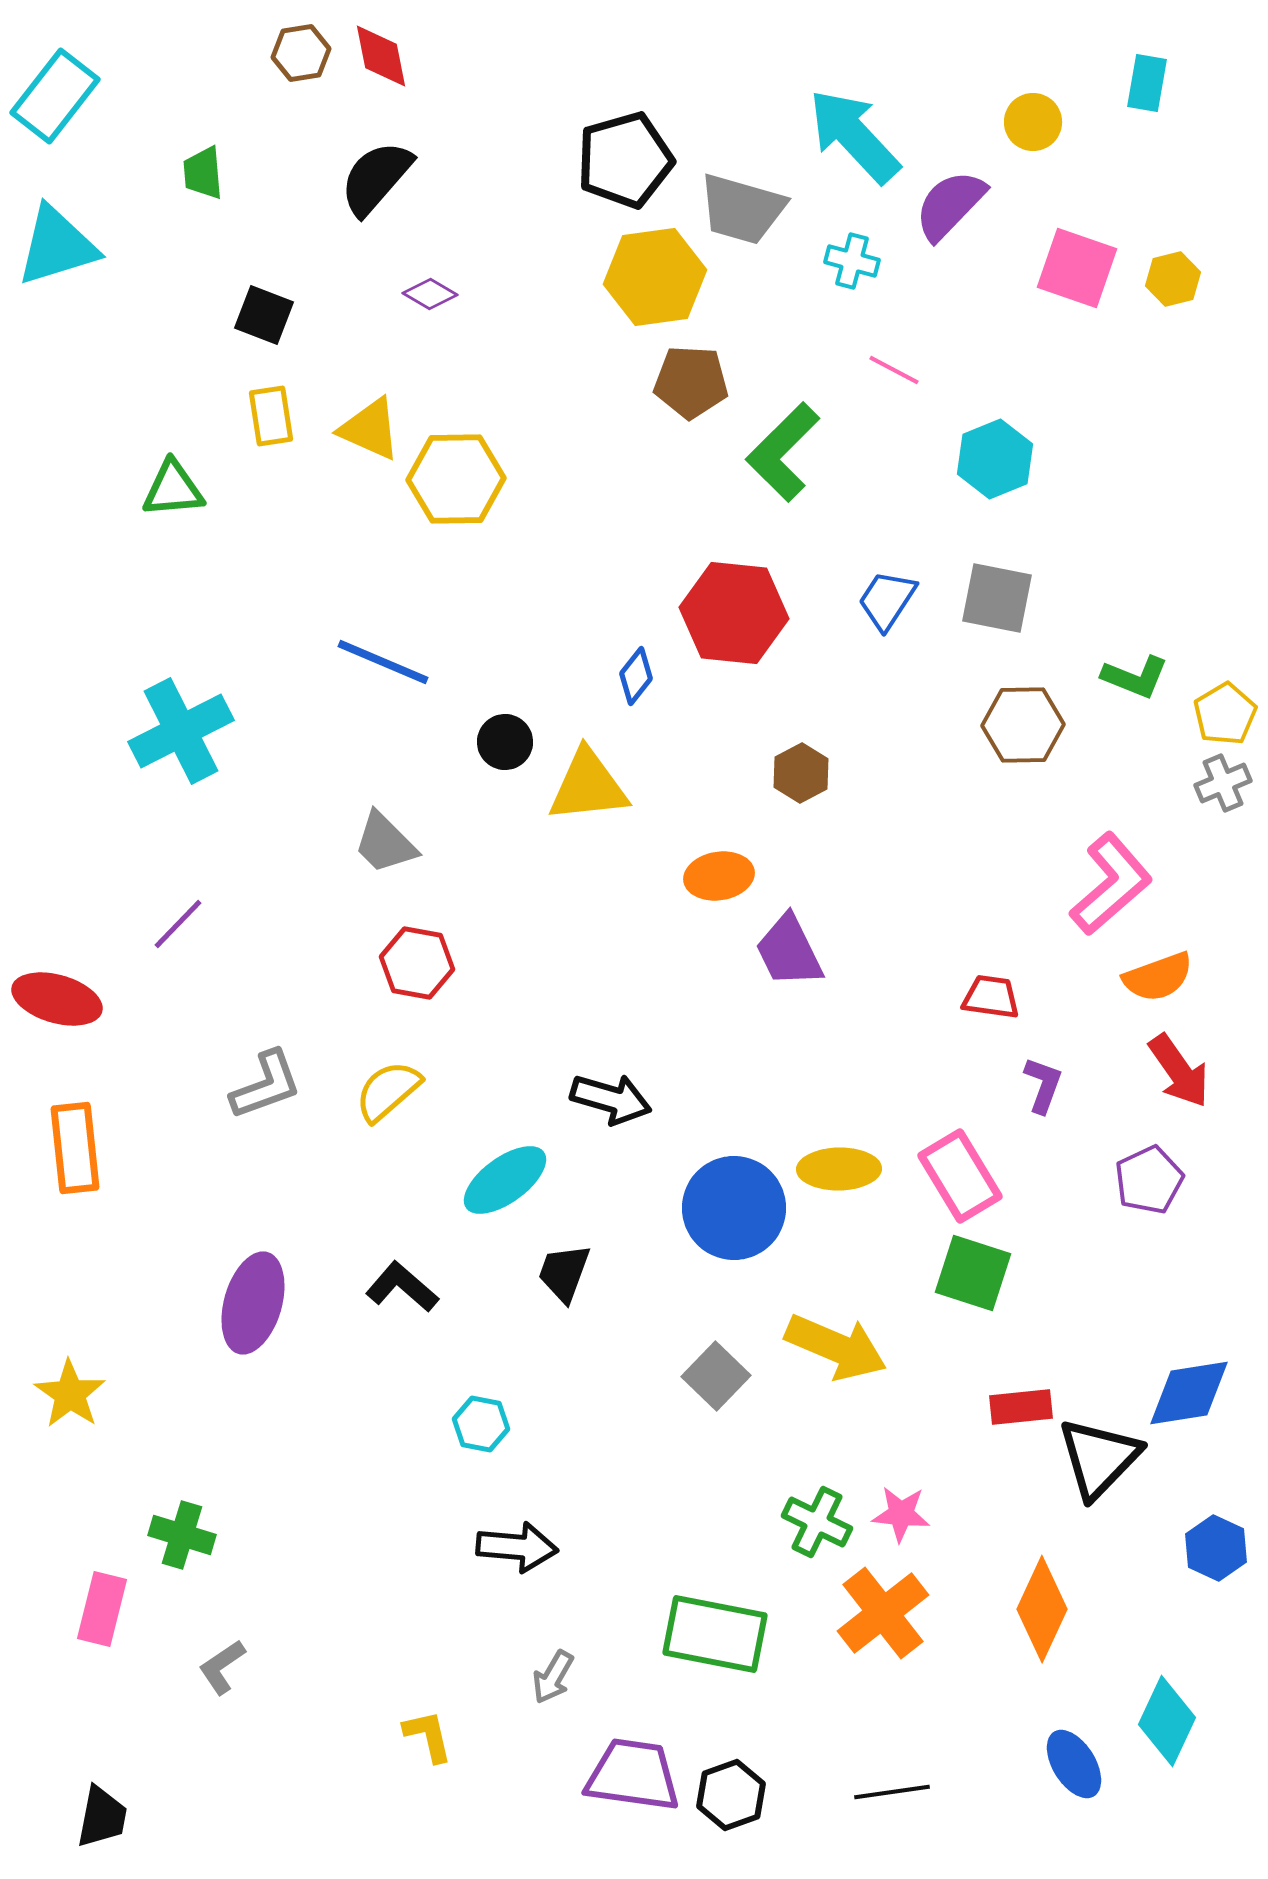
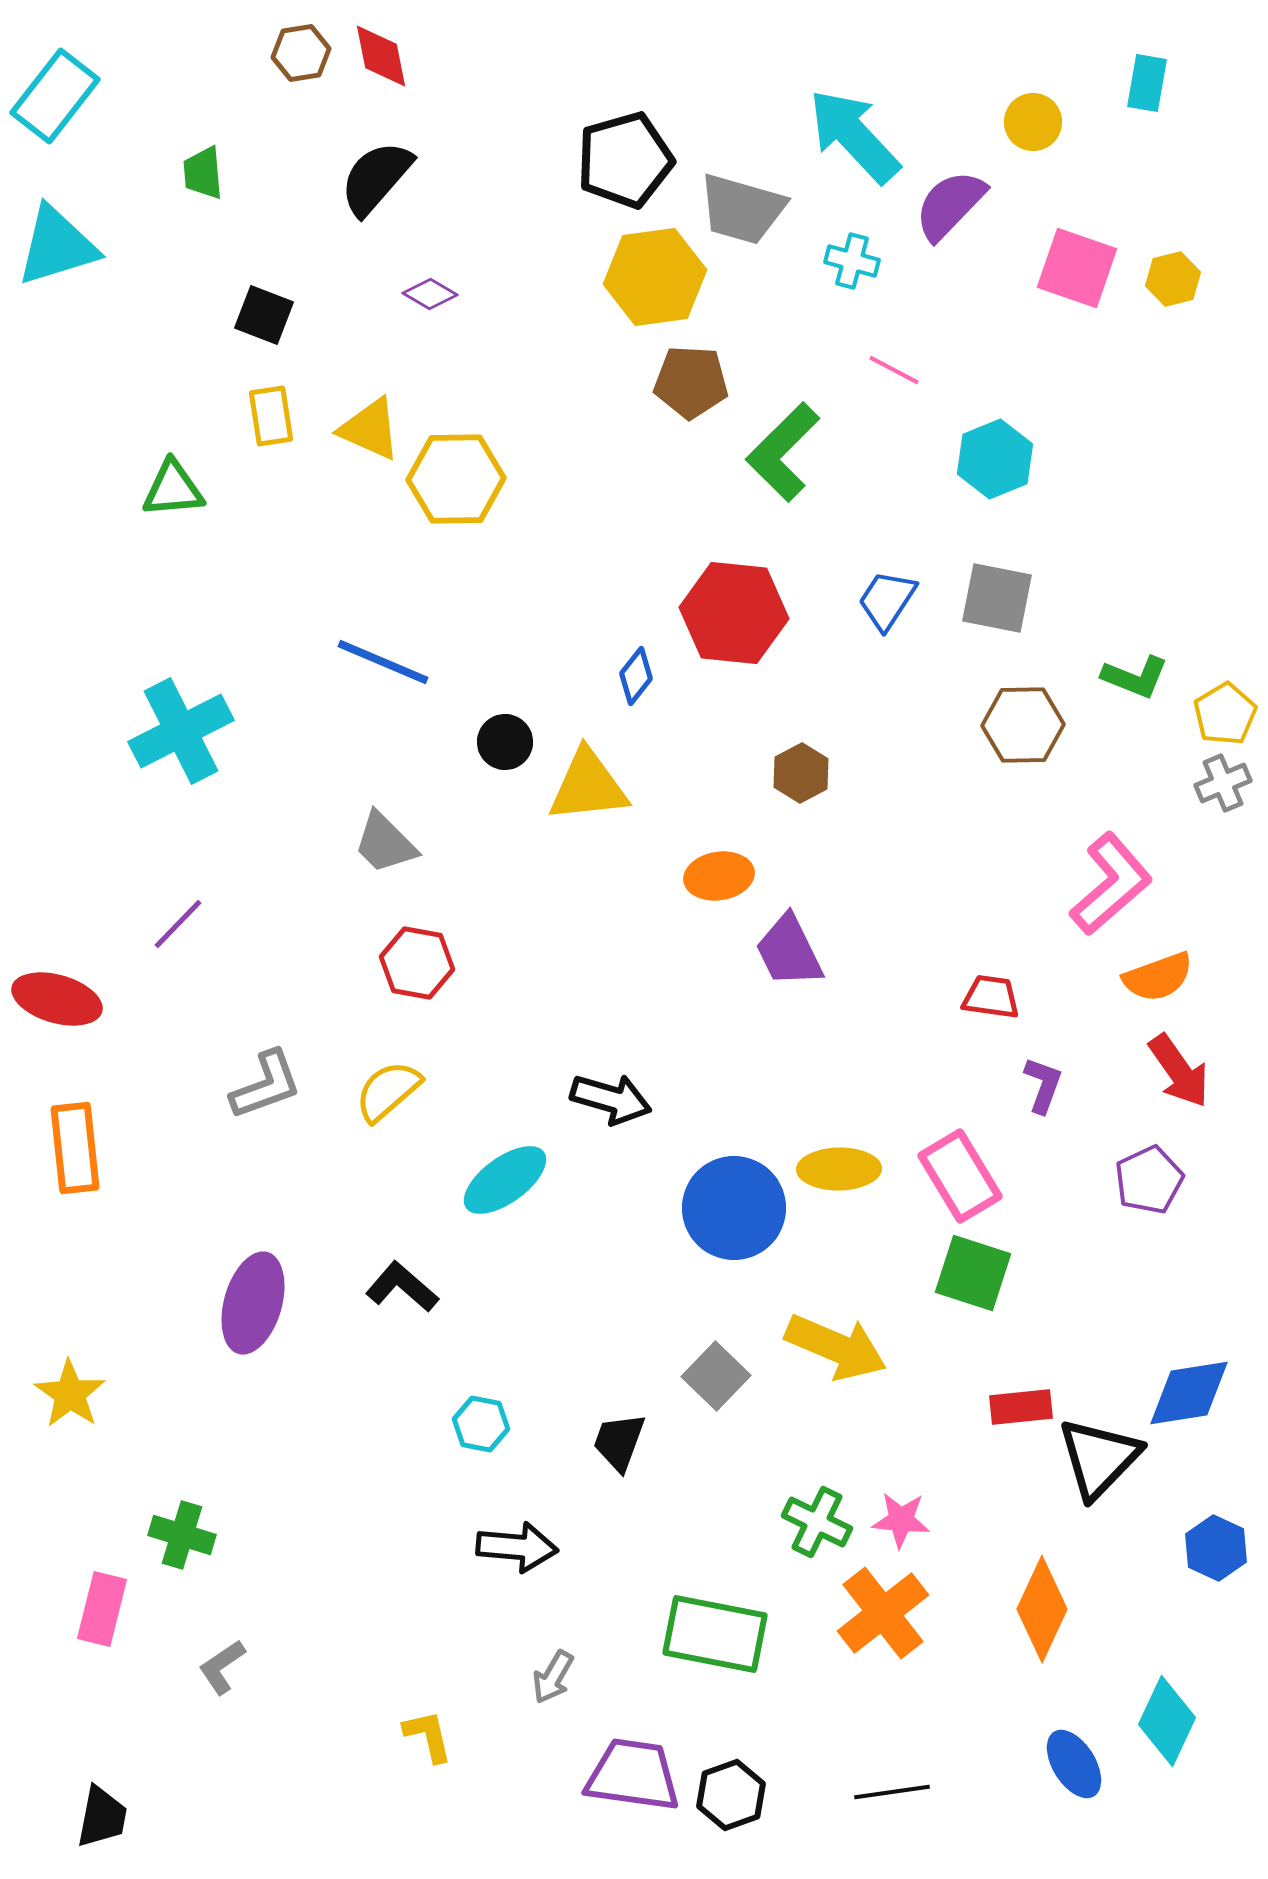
black trapezoid at (564, 1273): moved 55 px right, 169 px down
pink star at (901, 1514): moved 6 px down
